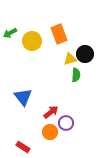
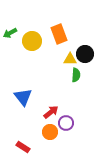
yellow triangle: rotated 16 degrees clockwise
